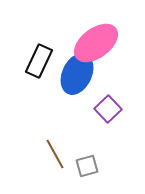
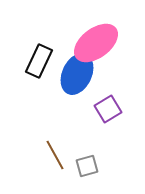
purple square: rotated 12 degrees clockwise
brown line: moved 1 px down
